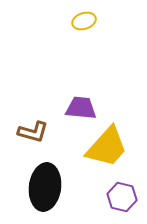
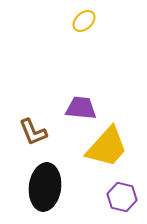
yellow ellipse: rotated 25 degrees counterclockwise
brown L-shape: rotated 52 degrees clockwise
